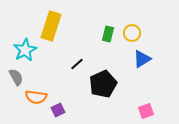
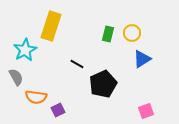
black line: rotated 72 degrees clockwise
